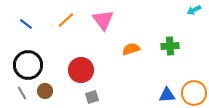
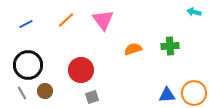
cyan arrow: moved 2 px down; rotated 40 degrees clockwise
blue line: rotated 64 degrees counterclockwise
orange semicircle: moved 2 px right
